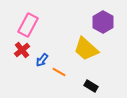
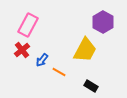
yellow trapezoid: moved 1 px left, 1 px down; rotated 104 degrees counterclockwise
